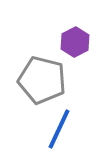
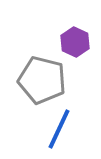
purple hexagon: rotated 8 degrees counterclockwise
